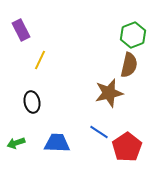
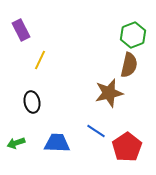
blue line: moved 3 px left, 1 px up
